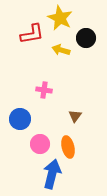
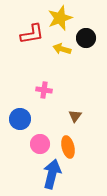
yellow star: rotated 25 degrees clockwise
yellow arrow: moved 1 px right, 1 px up
